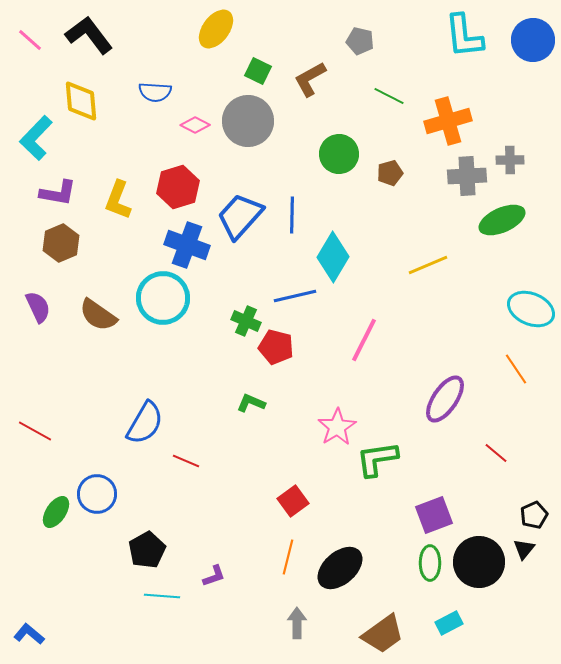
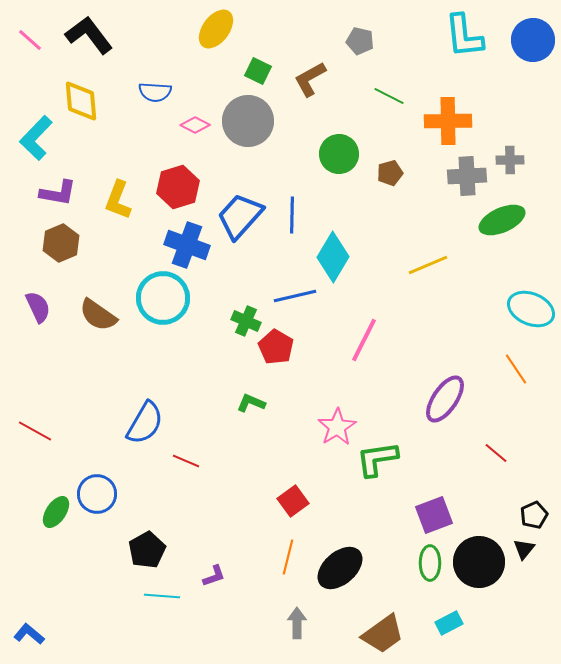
orange cross at (448, 121): rotated 15 degrees clockwise
red pentagon at (276, 347): rotated 16 degrees clockwise
